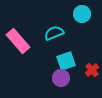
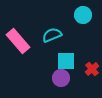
cyan circle: moved 1 px right, 1 px down
cyan semicircle: moved 2 px left, 2 px down
cyan square: rotated 18 degrees clockwise
red cross: moved 1 px up
